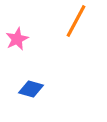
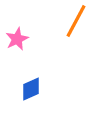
blue diamond: rotated 40 degrees counterclockwise
